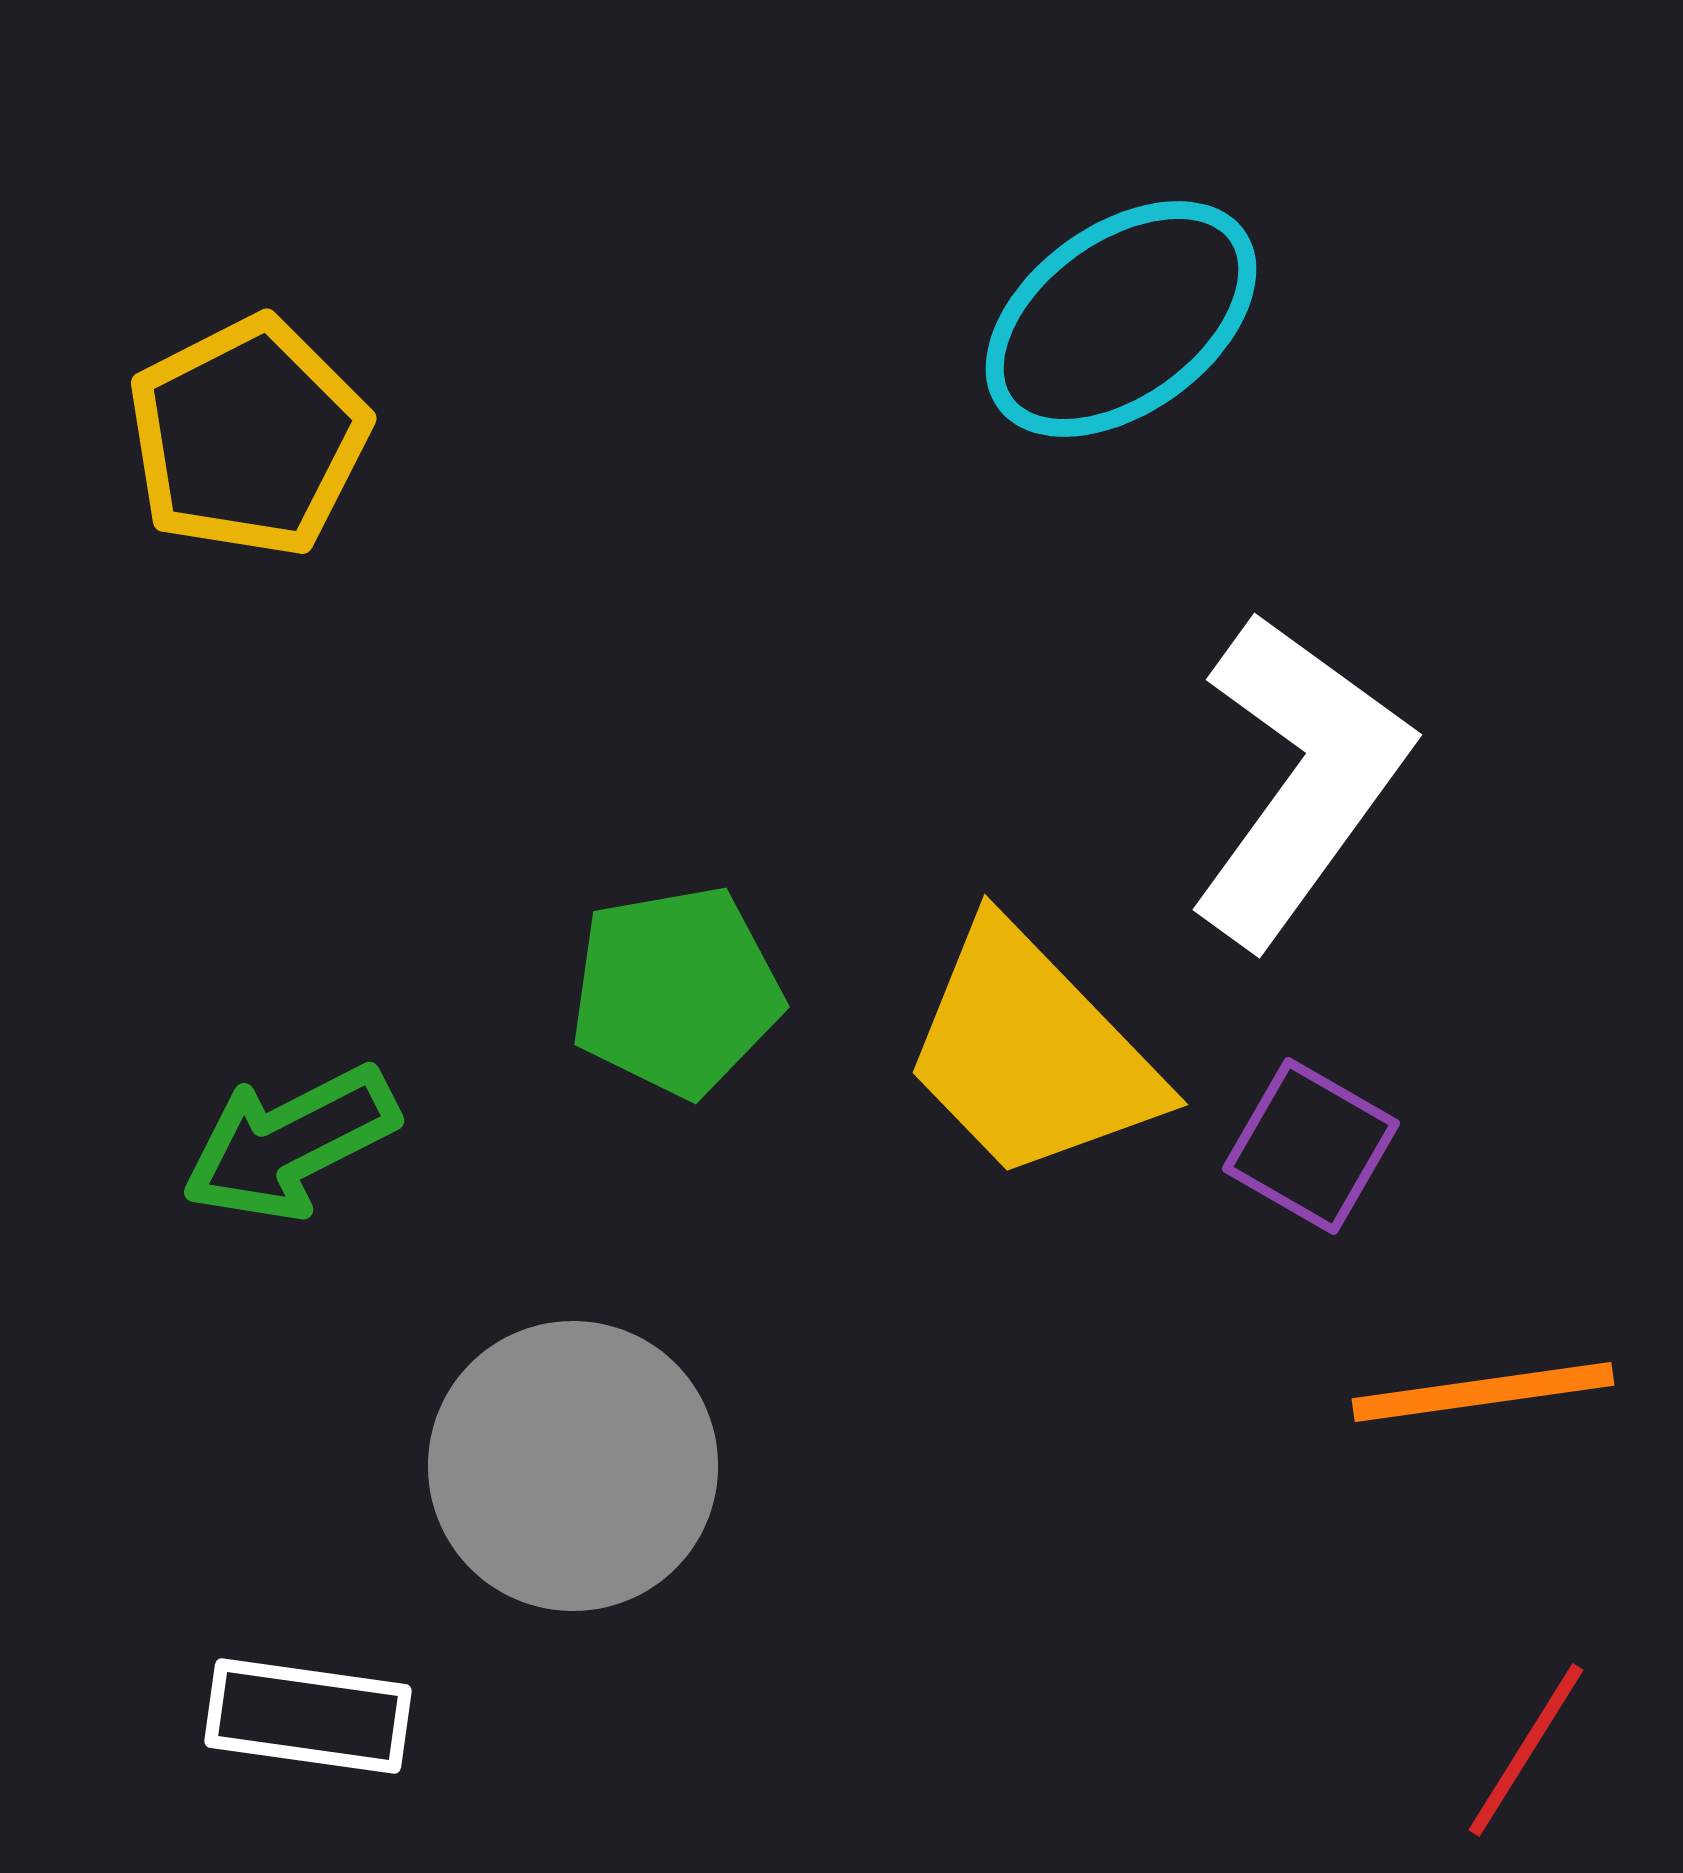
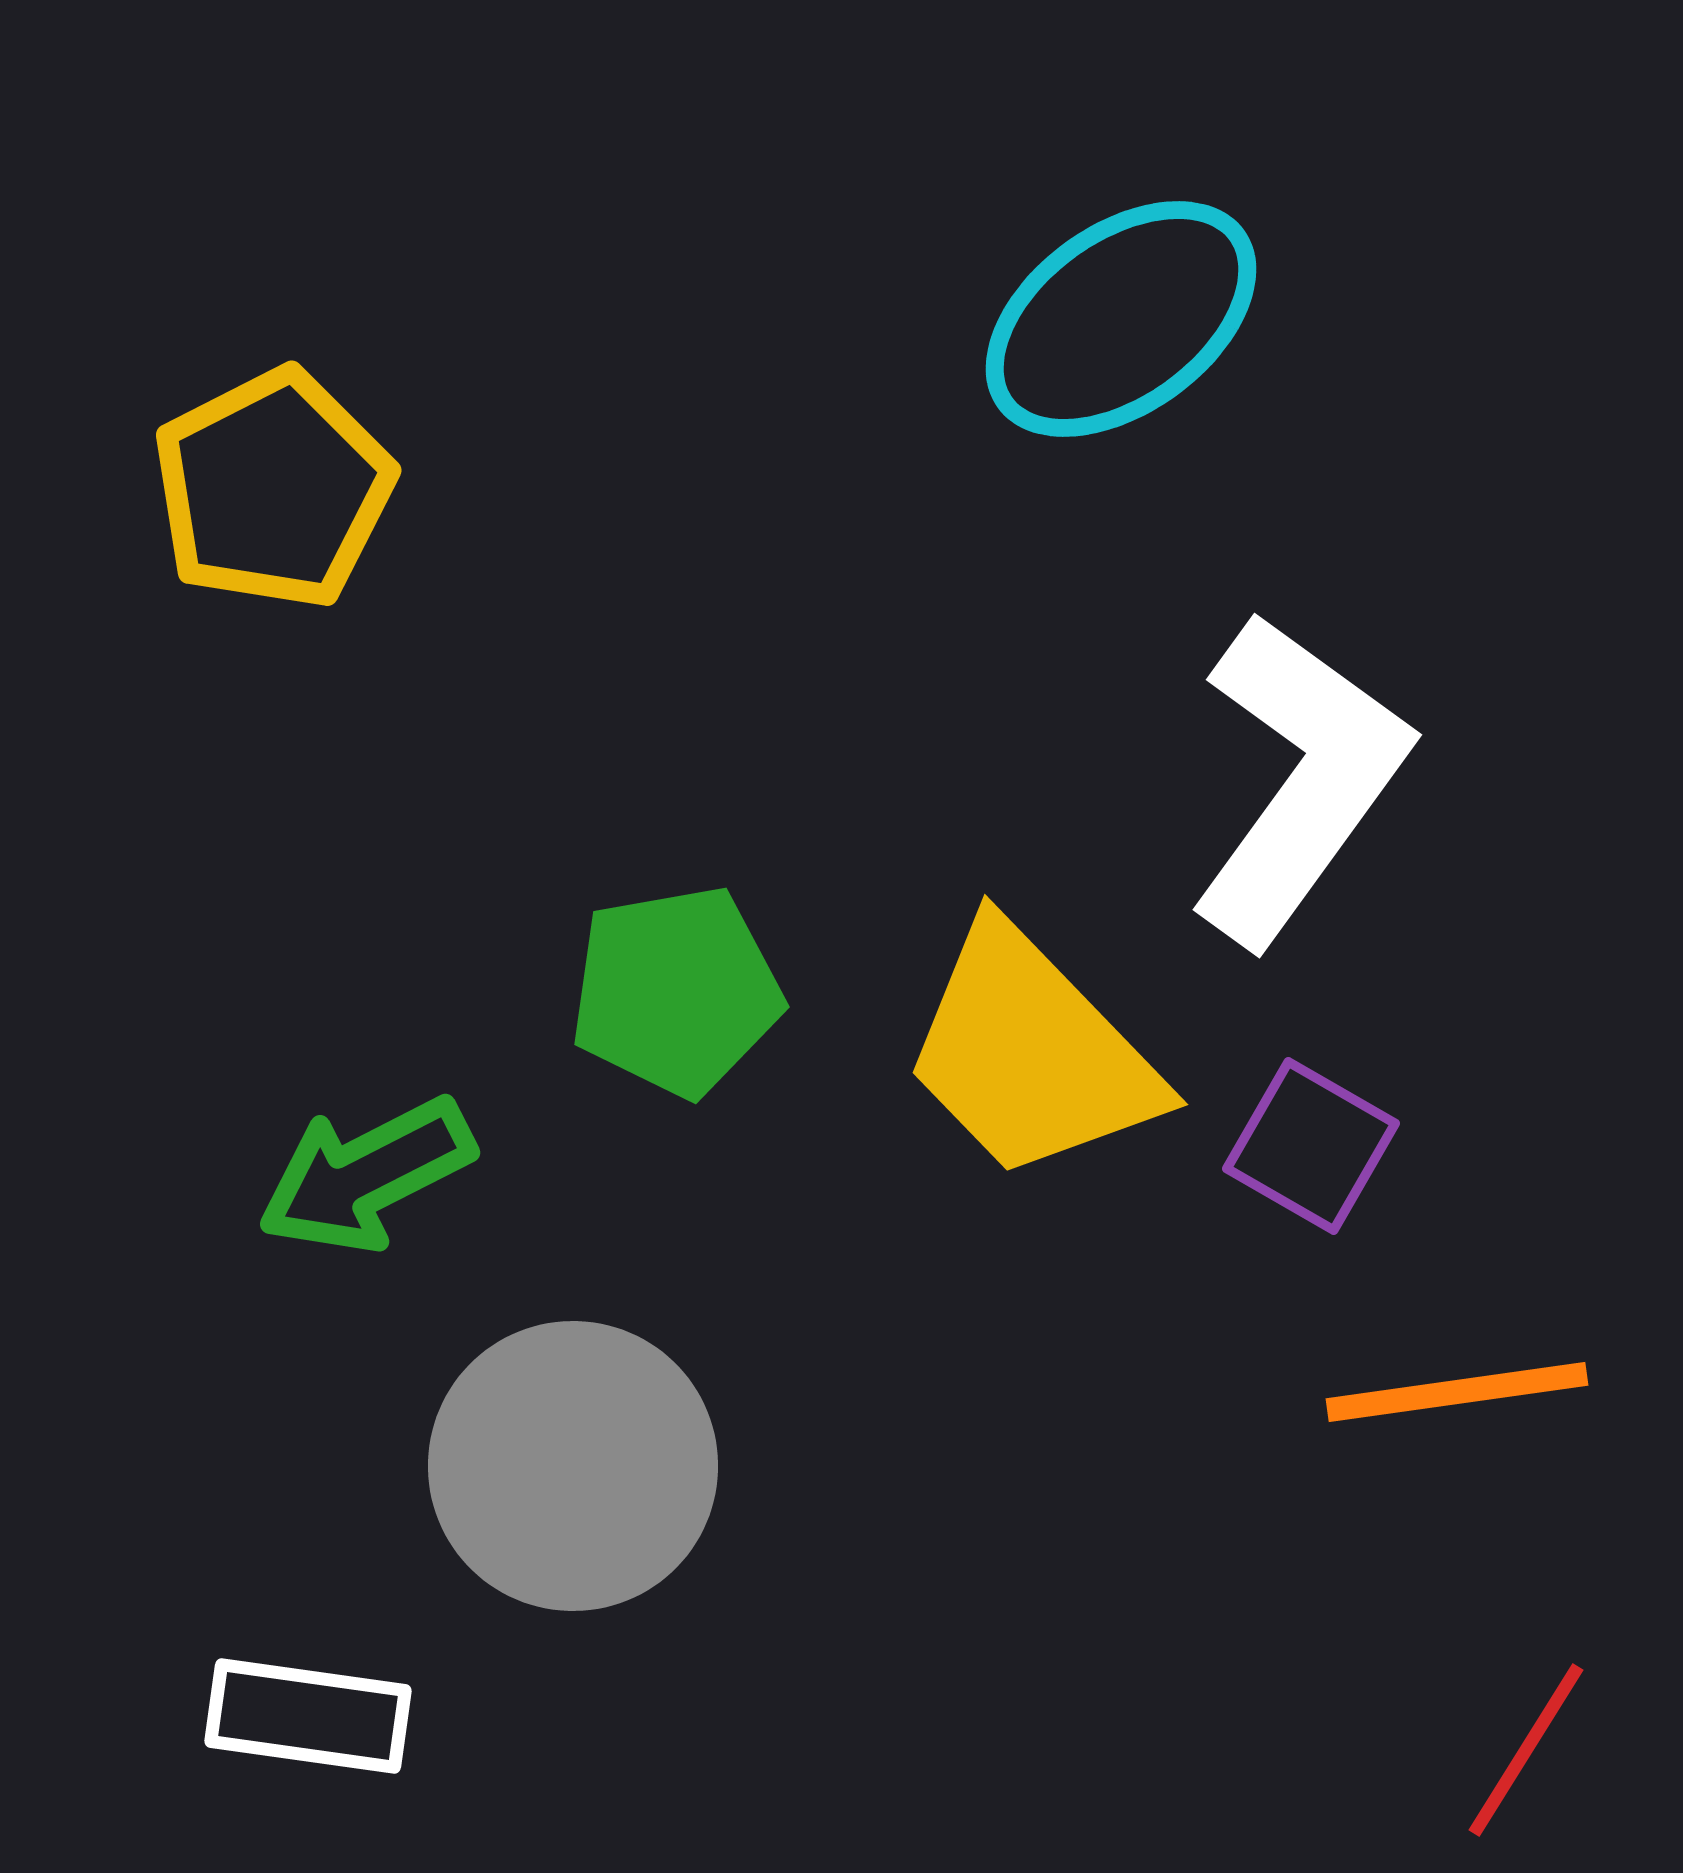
yellow pentagon: moved 25 px right, 52 px down
green arrow: moved 76 px right, 32 px down
orange line: moved 26 px left
